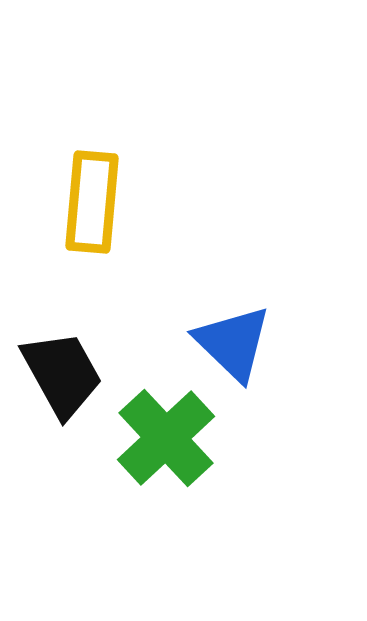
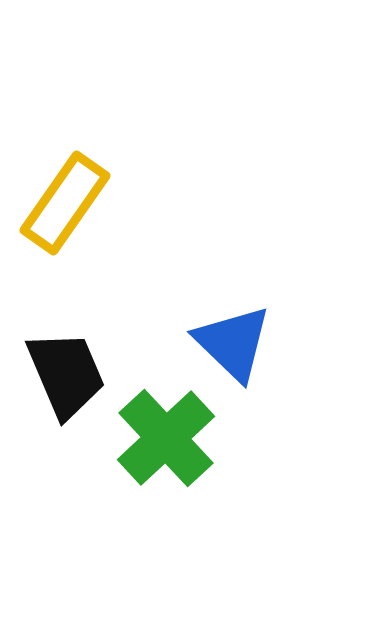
yellow rectangle: moved 27 px left, 1 px down; rotated 30 degrees clockwise
black trapezoid: moved 4 px right; rotated 6 degrees clockwise
